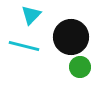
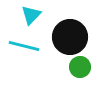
black circle: moved 1 px left
